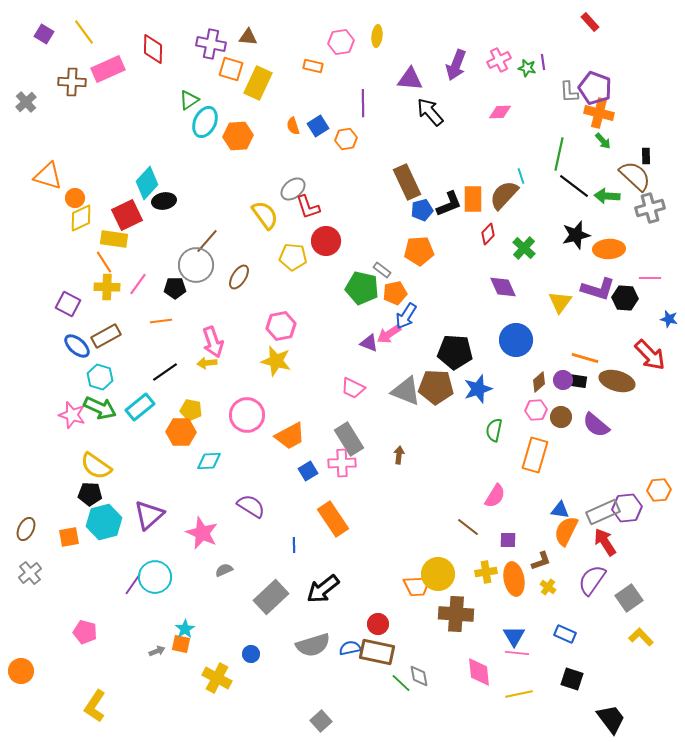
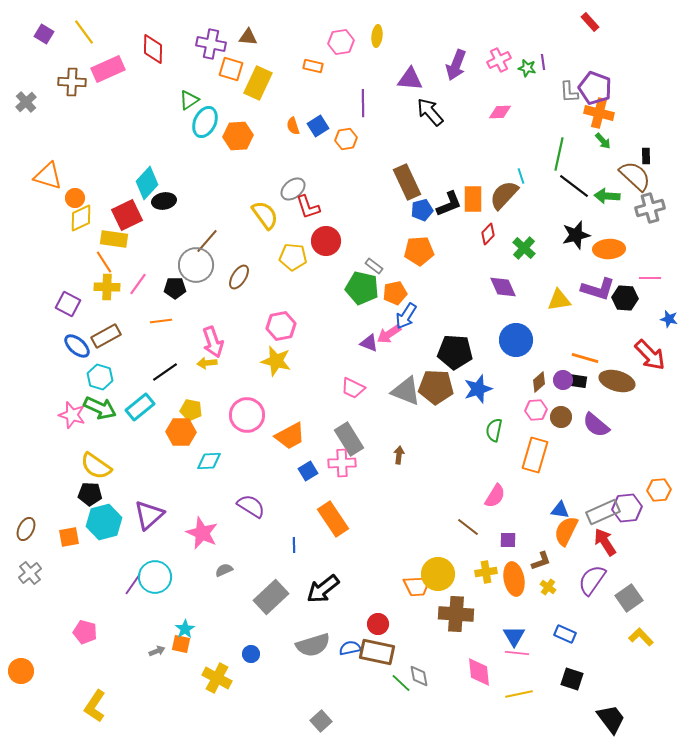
gray rectangle at (382, 270): moved 8 px left, 4 px up
yellow triangle at (560, 302): moved 1 px left, 2 px up; rotated 45 degrees clockwise
